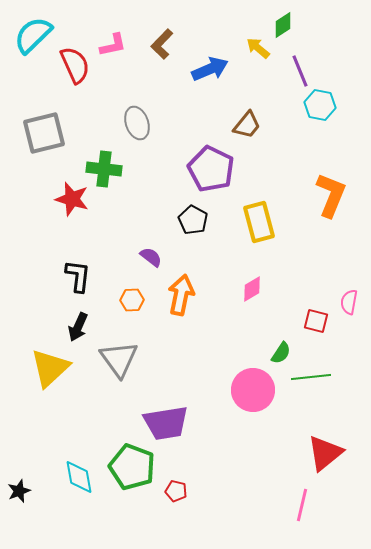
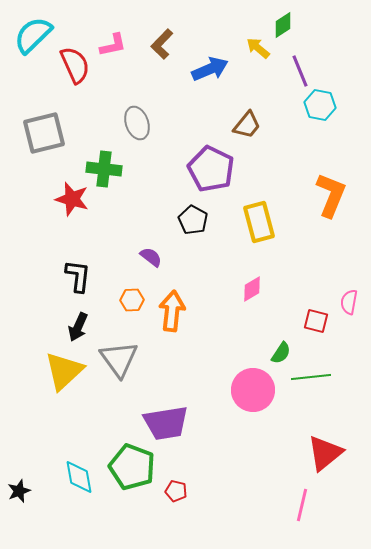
orange arrow: moved 9 px left, 16 px down; rotated 6 degrees counterclockwise
yellow triangle: moved 14 px right, 3 px down
